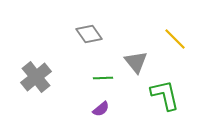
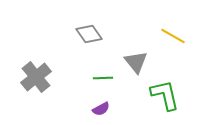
yellow line: moved 2 px left, 3 px up; rotated 15 degrees counterclockwise
purple semicircle: rotated 12 degrees clockwise
